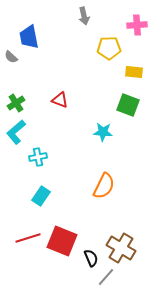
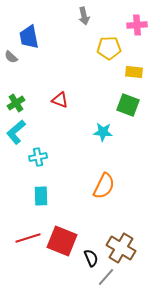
cyan rectangle: rotated 36 degrees counterclockwise
